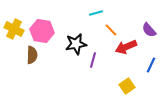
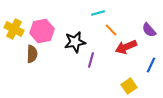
cyan line: moved 2 px right
pink hexagon: rotated 20 degrees counterclockwise
black star: moved 1 px left, 2 px up
brown semicircle: moved 1 px up
purple line: moved 2 px left
yellow square: moved 2 px right
